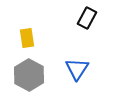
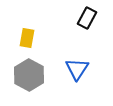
yellow rectangle: rotated 18 degrees clockwise
